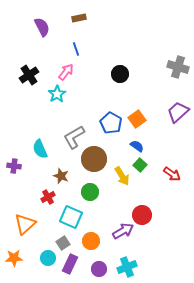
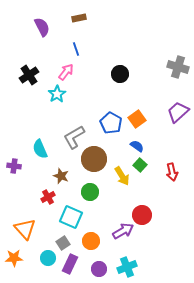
red arrow: moved 2 px up; rotated 42 degrees clockwise
orange triangle: moved 5 px down; rotated 30 degrees counterclockwise
